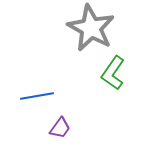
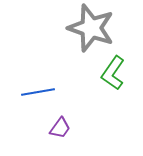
gray star: rotated 9 degrees counterclockwise
blue line: moved 1 px right, 4 px up
